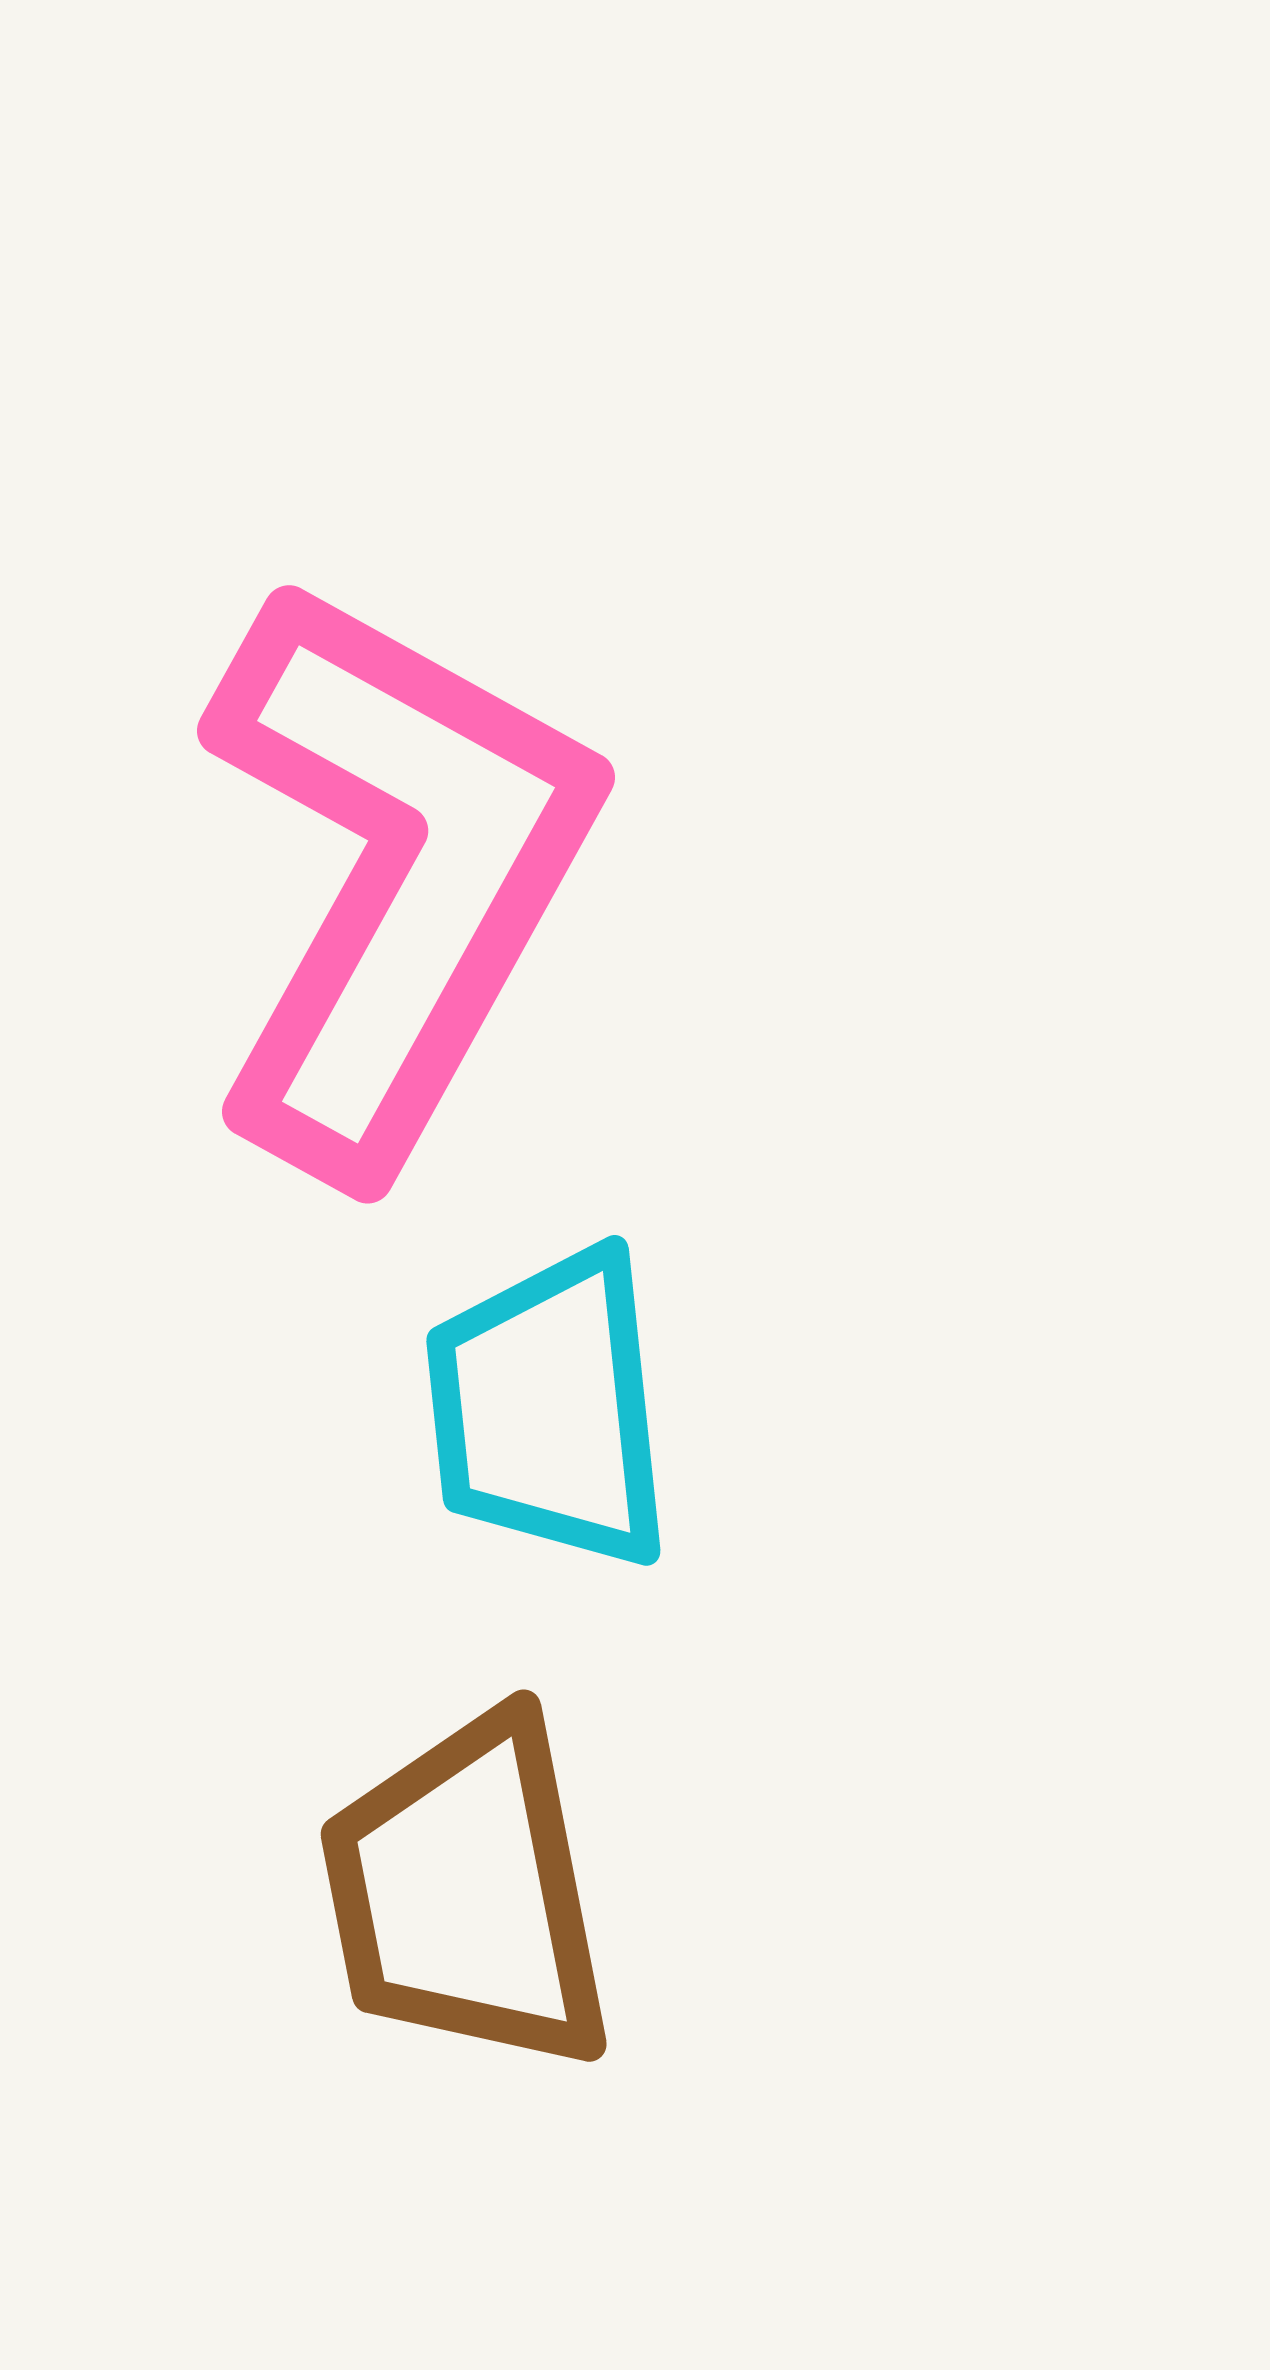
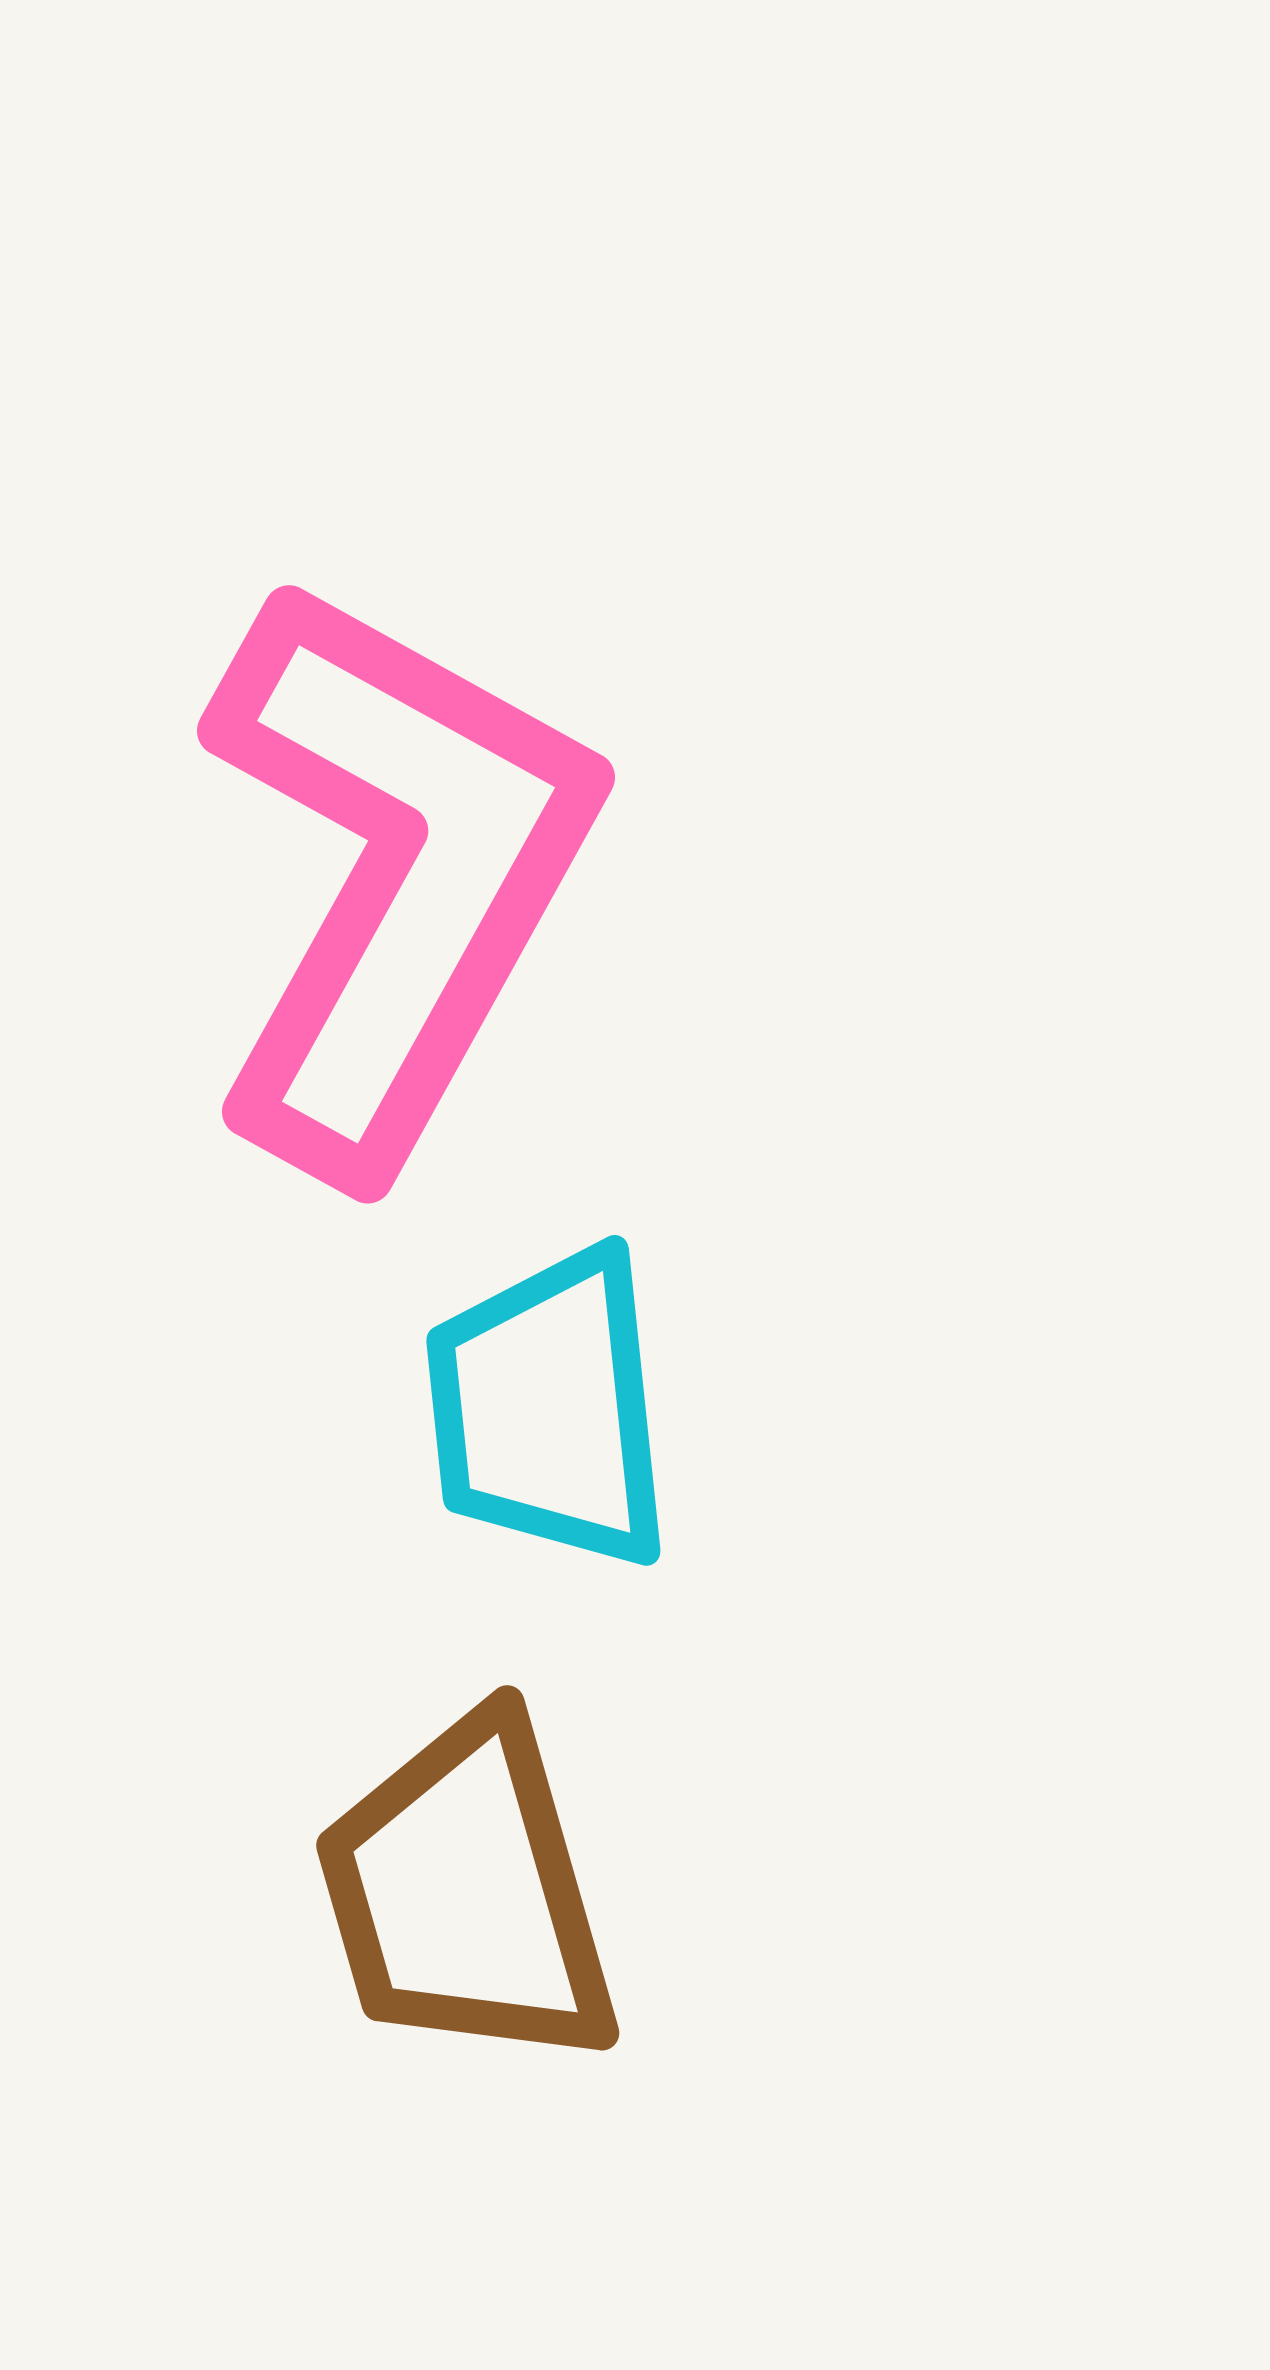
brown trapezoid: rotated 5 degrees counterclockwise
